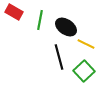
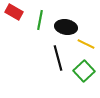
black ellipse: rotated 25 degrees counterclockwise
black line: moved 1 px left, 1 px down
